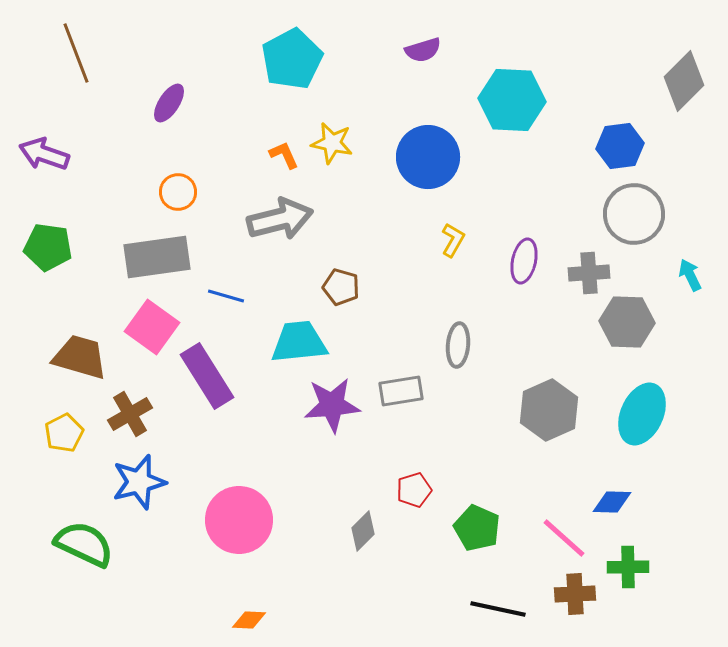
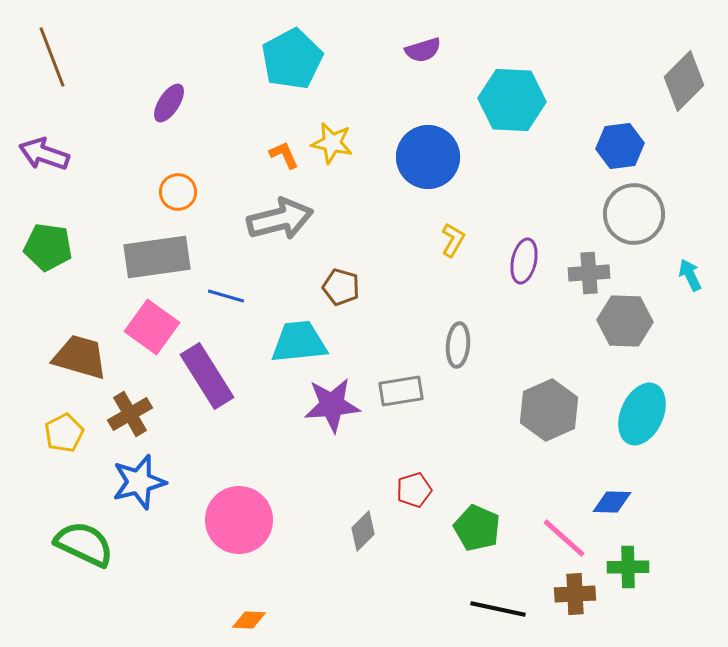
brown line at (76, 53): moved 24 px left, 4 px down
gray hexagon at (627, 322): moved 2 px left, 1 px up
